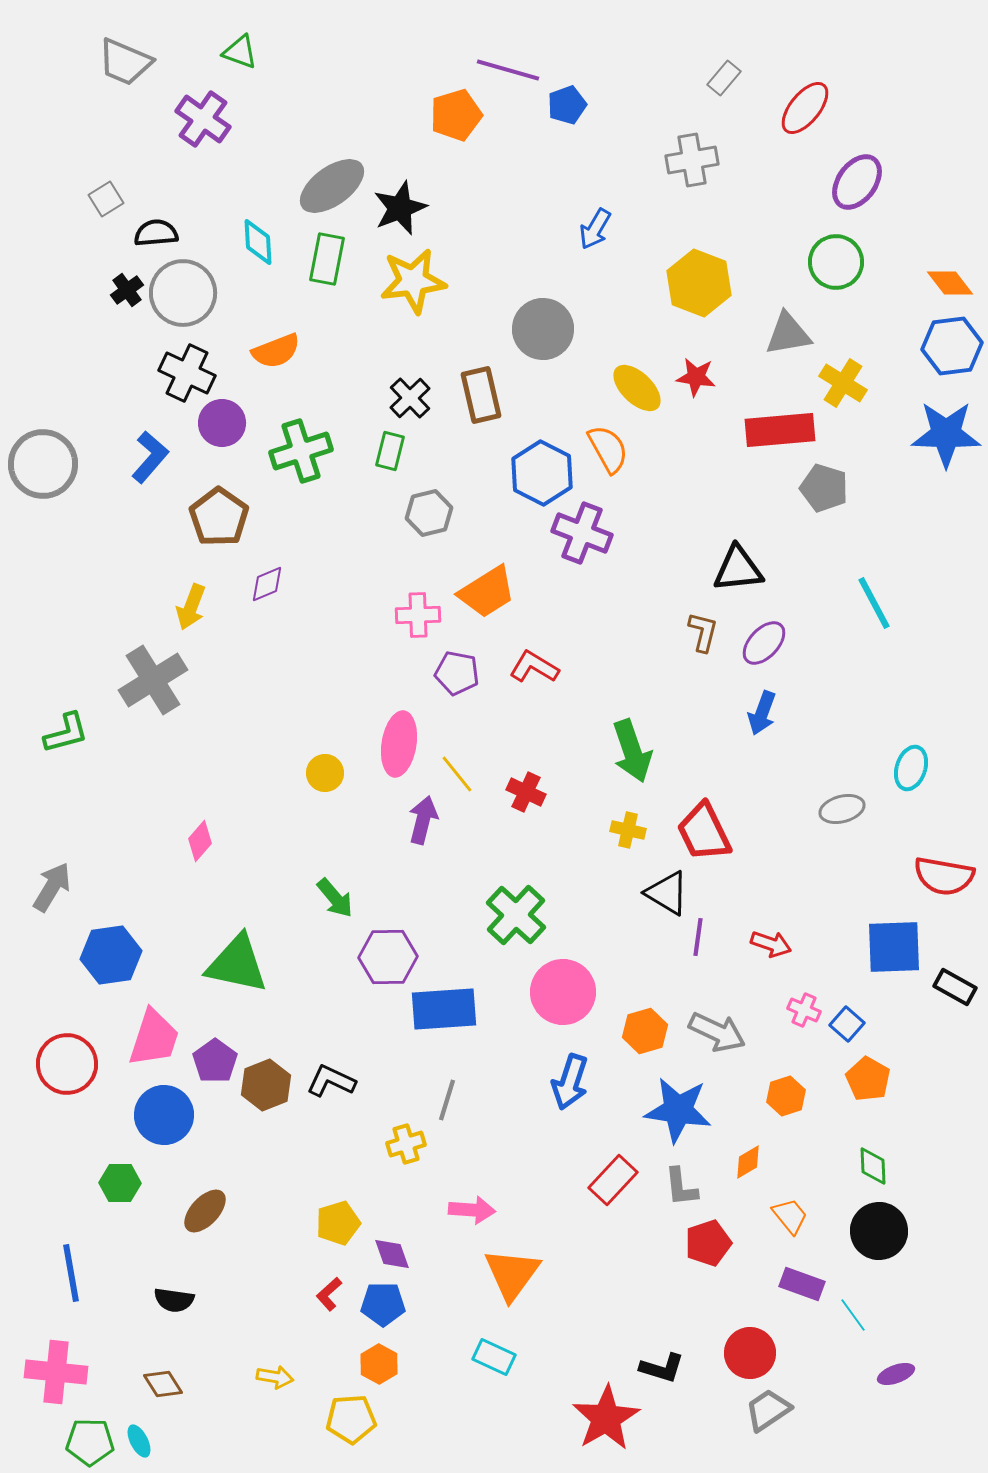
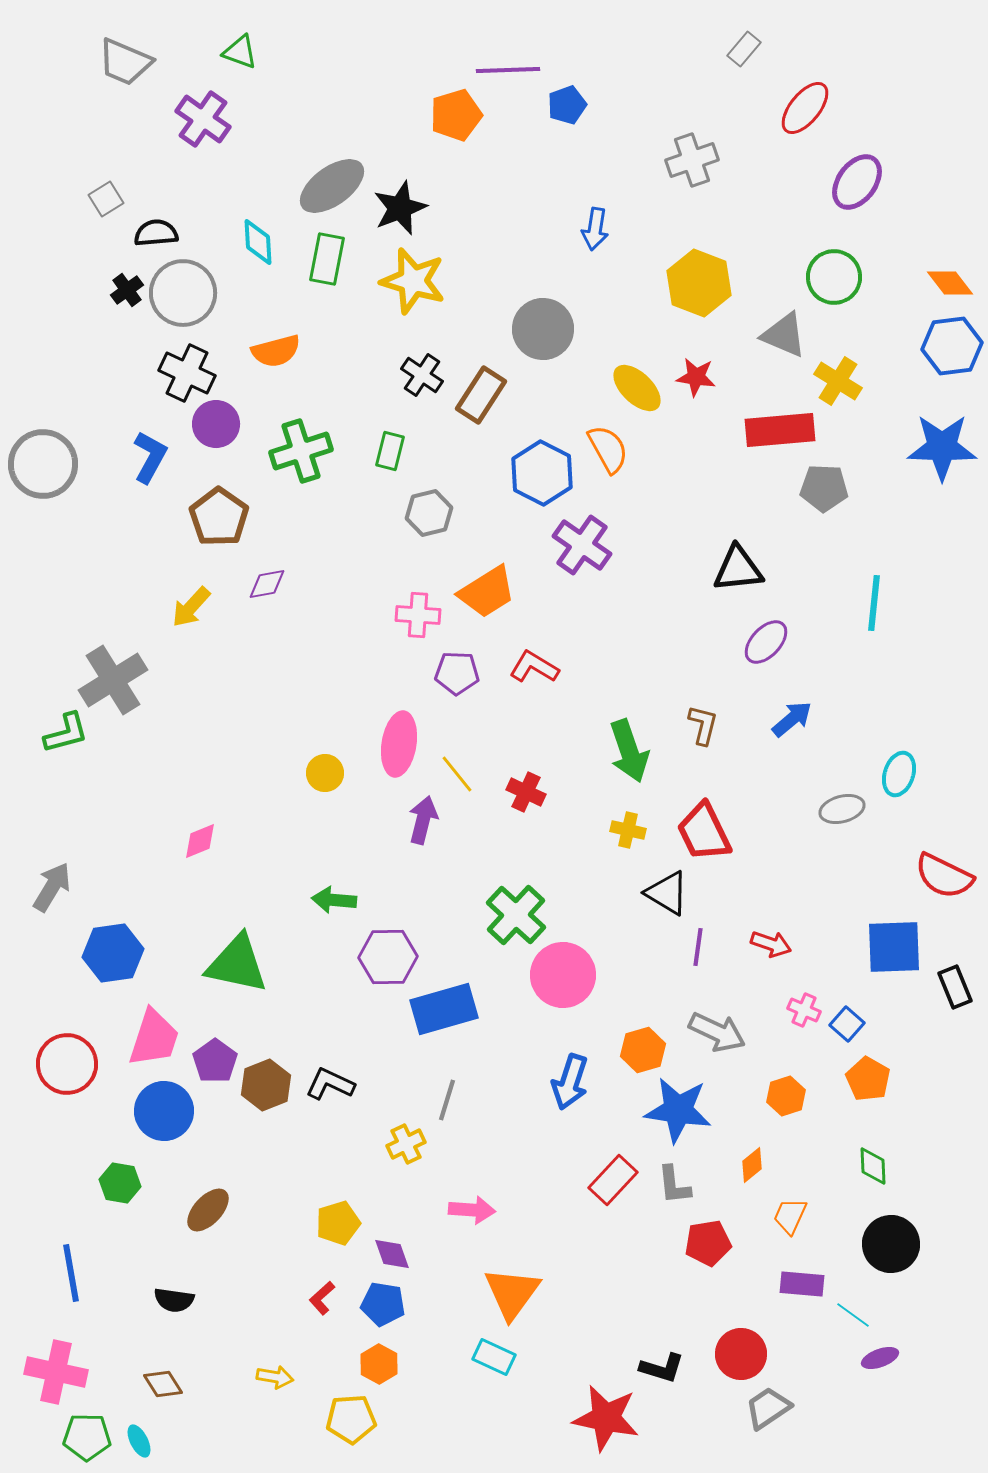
purple line at (508, 70): rotated 18 degrees counterclockwise
gray rectangle at (724, 78): moved 20 px right, 29 px up
gray cross at (692, 160): rotated 9 degrees counterclockwise
blue arrow at (595, 229): rotated 21 degrees counterclockwise
green circle at (836, 262): moved 2 px left, 15 px down
yellow star at (413, 281): rotated 24 degrees clockwise
gray triangle at (788, 334): moved 4 px left, 1 px down; rotated 33 degrees clockwise
orange semicircle at (276, 351): rotated 6 degrees clockwise
yellow cross at (843, 383): moved 5 px left, 2 px up
brown rectangle at (481, 395): rotated 46 degrees clockwise
black cross at (410, 398): moved 12 px right, 23 px up; rotated 12 degrees counterclockwise
purple circle at (222, 423): moved 6 px left, 1 px down
blue star at (946, 434): moved 4 px left, 13 px down
blue L-shape at (150, 457): rotated 12 degrees counterclockwise
gray pentagon at (824, 488): rotated 15 degrees counterclockwise
purple cross at (582, 533): moved 12 px down; rotated 14 degrees clockwise
purple diamond at (267, 584): rotated 12 degrees clockwise
cyan line at (874, 603): rotated 34 degrees clockwise
yellow arrow at (191, 607): rotated 21 degrees clockwise
pink cross at (418, 615): rotated 6 degrees clockwise
brown L-shape at (703, 632): moved 93 px down
purple ellipse at (764, 643): moved 2 px right, 1 px up
purple pentagon at (457, 673): rotated 9 degrees counterclockwise
gray cross at (153, 680): moved 40 px left
blue arrow at (762, 713): moved 30 px right, 6 px down; rotated 150 degrees counterclockwise
green arrow at (632, 751): moved 3 px left
cyan ellipse at (911, 768): moved 12 px left, 6 px down
pink diamond at (200, 841): rotated 27 degrees clockwise
red semicircle at (944, 876): rotated 16 degrees clockwise
green arrow at (335, 898): moved 1 px left, 2 px down; rotated 135 degrees clockwise
purple line at (698, 937): moved 10 px down
blue hexagon at (111, 955): moved 2 px right, 2 px up
black rectangle at (955, 987): rotated 39 degrees clockwise
pink circle at (563, 992): moved 17 px up
blue rectangle at (444, 1009): rotated 12 degrees counterclockwise
orange hexagon at (645, 1031): moved 2 px left, 19 px down
black L-shape at (331, 1081): moved 1 px left, 3 px down
blue circle at (164, 1115): moved 4 px up
yellow cross at (406, 1144): rotated 9 degrees counterclockwise
orange diamond at (748, 1162): moved 4 px right, 3 px down; rotated 9 degrees counterclockwise
green hexagon at (120, 1183): rotated 9 degrees clockwise
gray L-shape at (681, 1187): moved 7 px left, 2 px up
brown ellipse at (205, 1211): moved 3 px right, 1 px up
orange trapezoid at (790, 1216): rotated 117 degrees counterclockwise
black circle at (879, 1231): moved 12 px right, 13 px down
red pentagon at (708, 1243): rotated 9 degrees clockwise
orange triangle at (512, 1274): moved 19 px down
purple rectangle at (802, 1284): rotated 15 degrees counterclockwise
red L-shape at (329, 1294): moved 7 px left, 4 px down
blue pentagon at (383, 1304): rotated 9 degrees clockwise
cyan line at (853, 1315): rotated 18 degrees counterclockwise
red circle at (750, 1353): moved 9 px left, 1 px down
pink cross at (56, 1372): rotated 6 degrees clockwise
purple ellipse at (896, 1374): moved 16 px left, 16 px up
gray trapezoid at (768, 1410): moved 2 px up
red star at (606, 1418): rotated 30 degrees counterclockwise
green pentagon at (90, 1442): moved 3 px left, 5 px up
